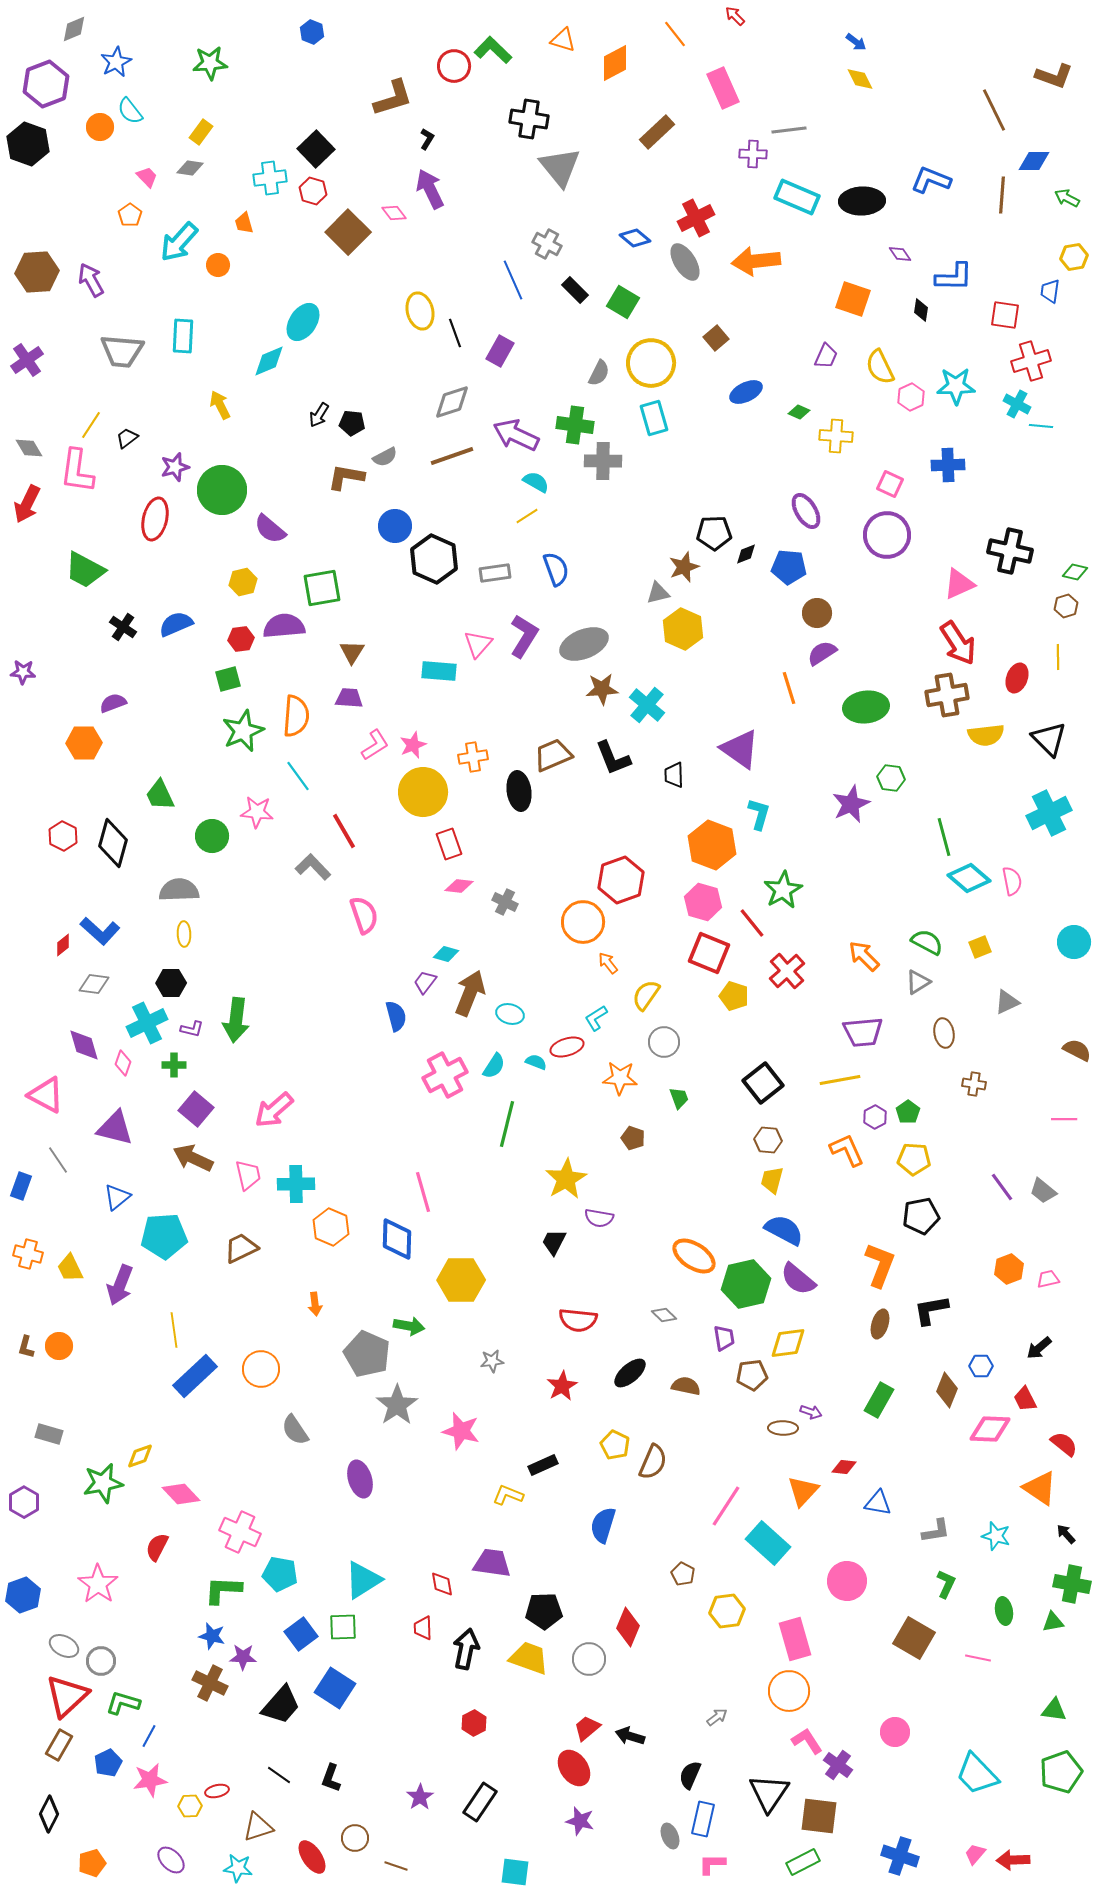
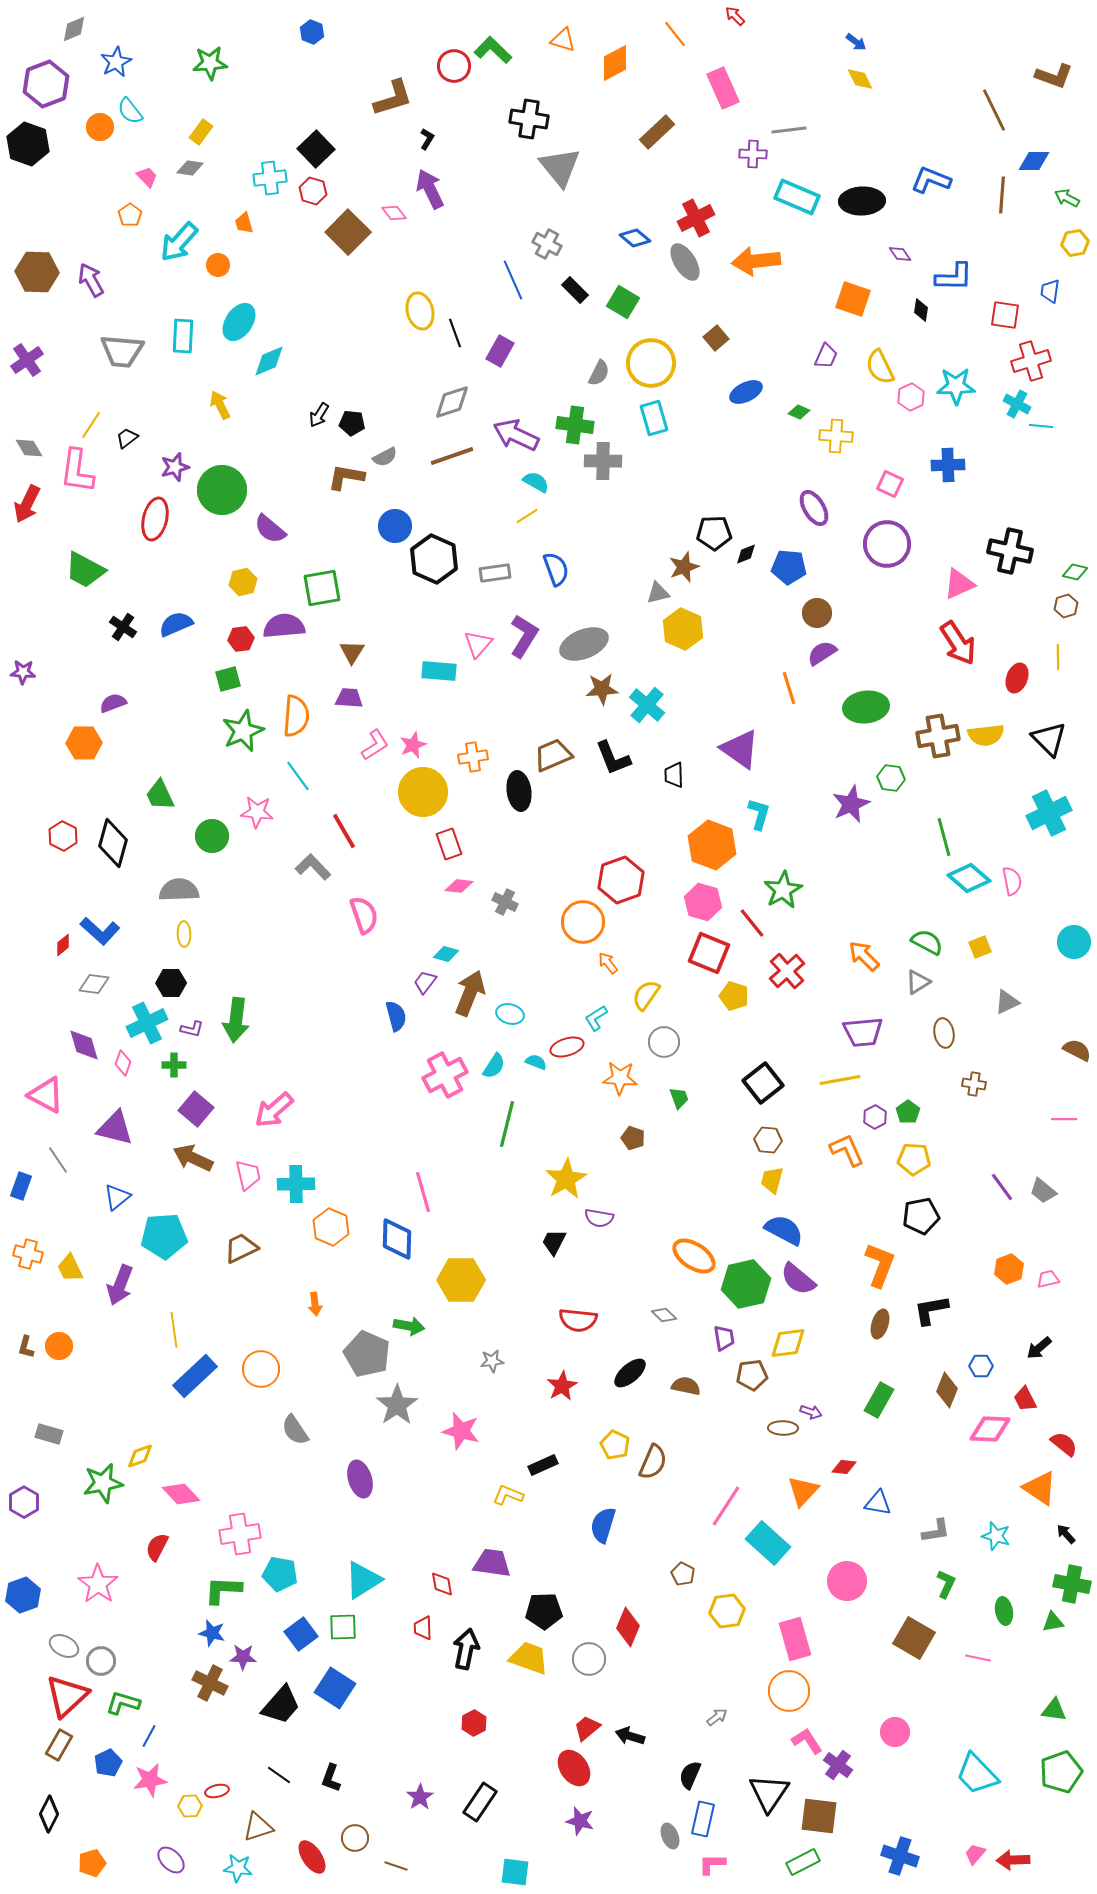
yellow hexagon at (1074, 257): moved 1 px right, 14 px up
brown hexagon at (37, 272): rotated 6 degrees clockwise
cyan ellipse at (303, 322): moved 64 px left
purple ellipse at (806, 511): moved 8 px right, 3 px up
purple circle at (887, 535): moved 9 px down
brown cross at (947, 695): moved 9 px left, 41 px down
pink cross at (240, 1532): moved 2 px down; rotated 33 degrees counterclockwise
blue star at (212, 1636): moved 3 px up
